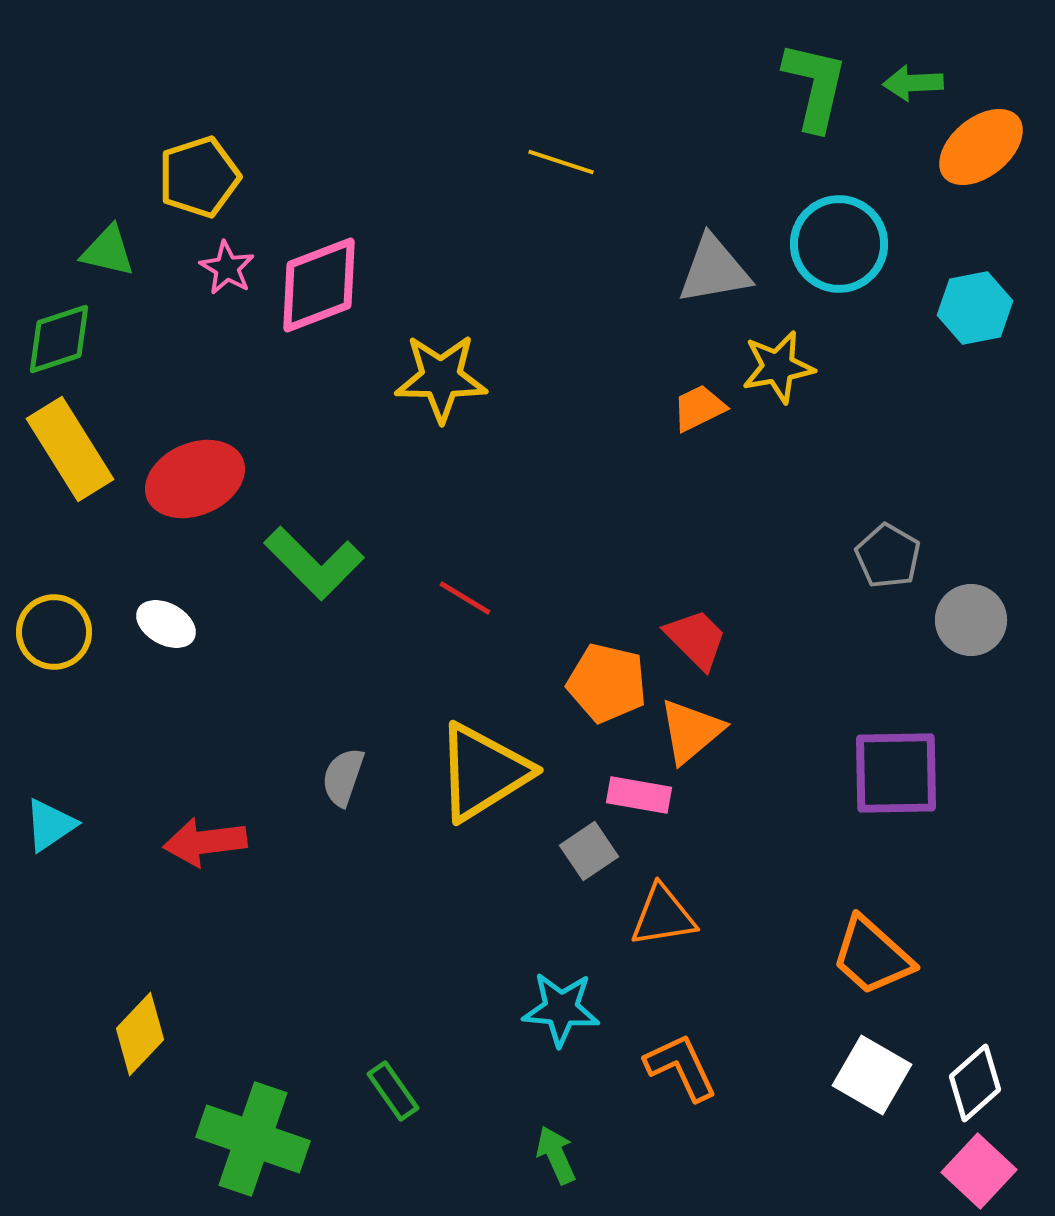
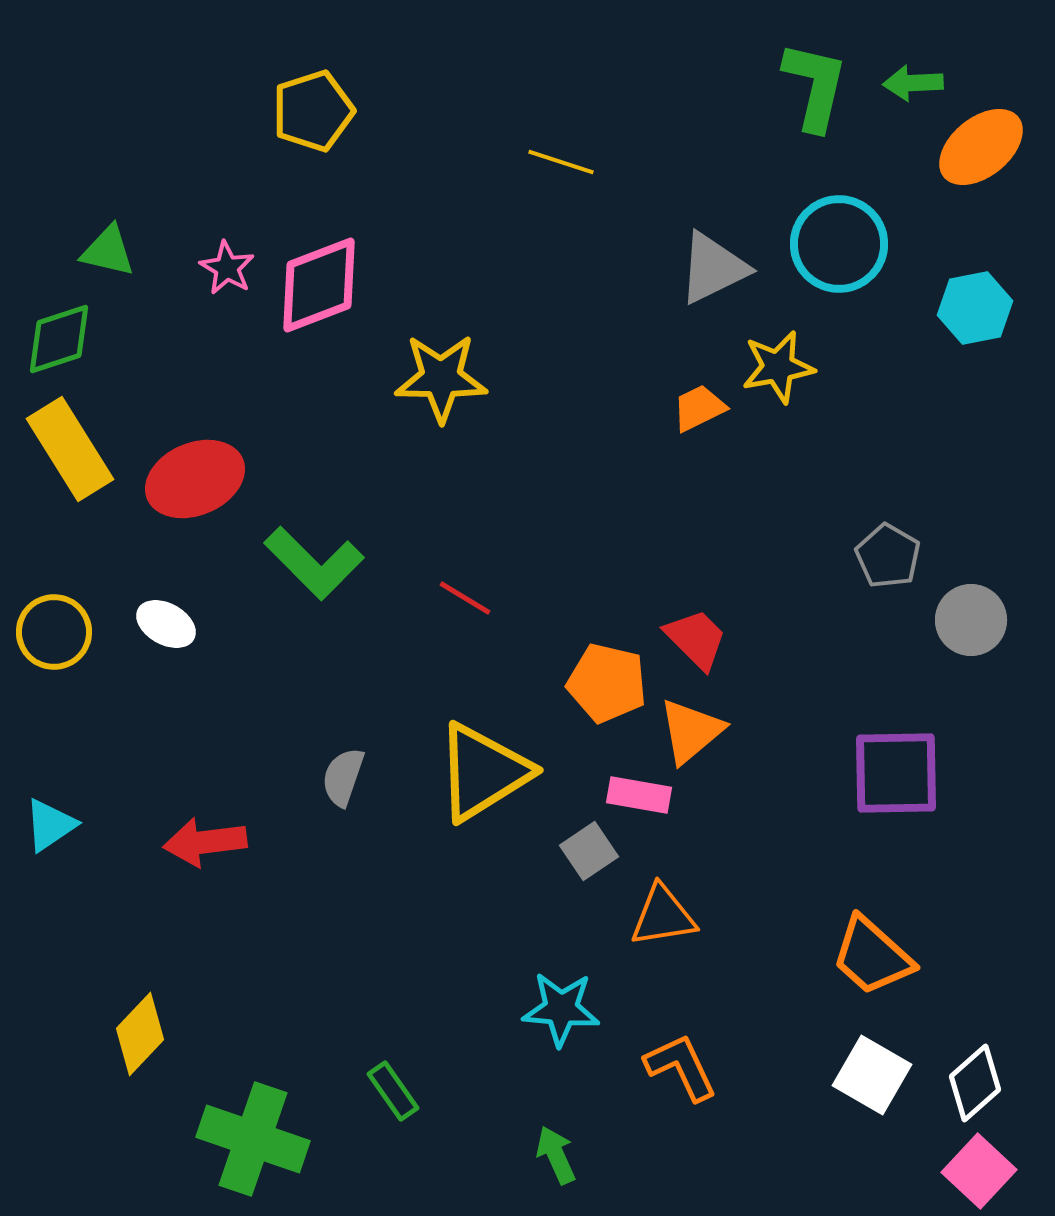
yellow pentagon at (199, 177): moved 114 px right, 66 px up
gray triangle at (714, 270): moved 1 px left, 2 px up; rotated 16 degrees counterclockwise
